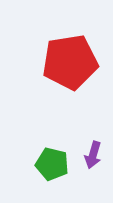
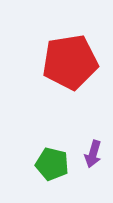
purple arrow: moved 1 px up
